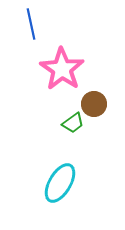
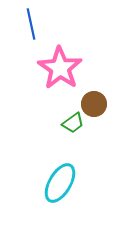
pink star: moved 2 px left, 1 px up
